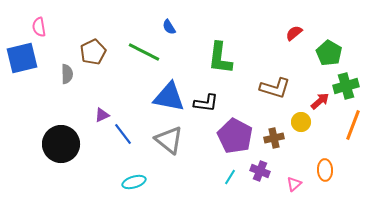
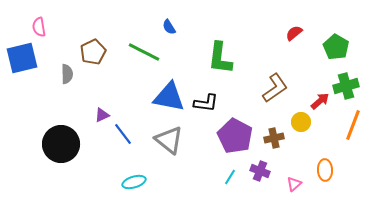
green pentagon: moved 7 px right, 6 px up
brown L-shape: rotated 52 degrees counterclockwise
